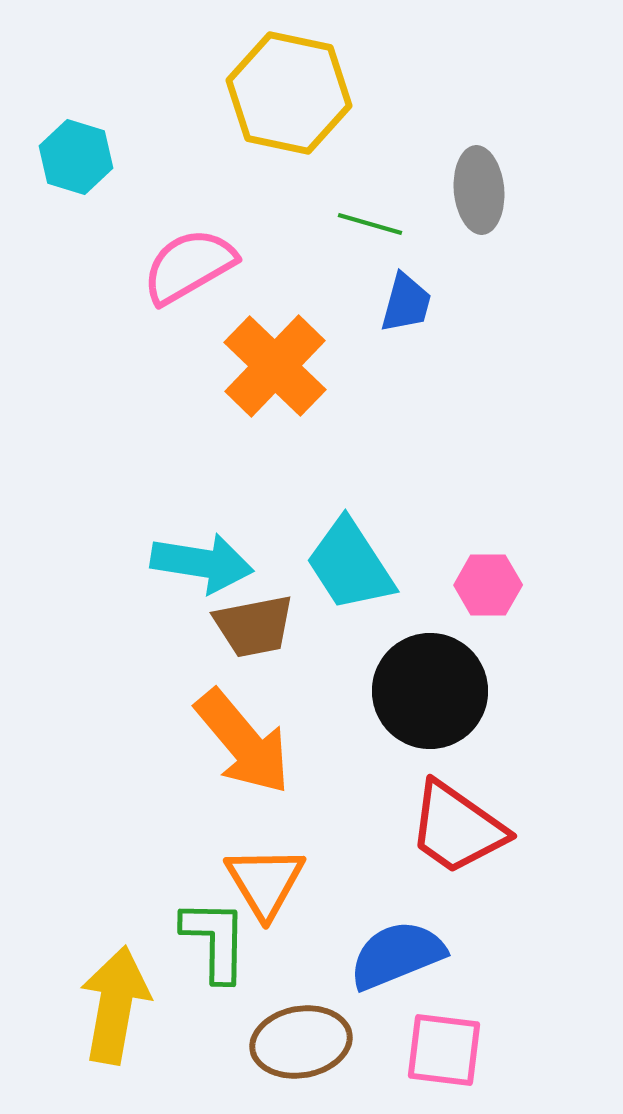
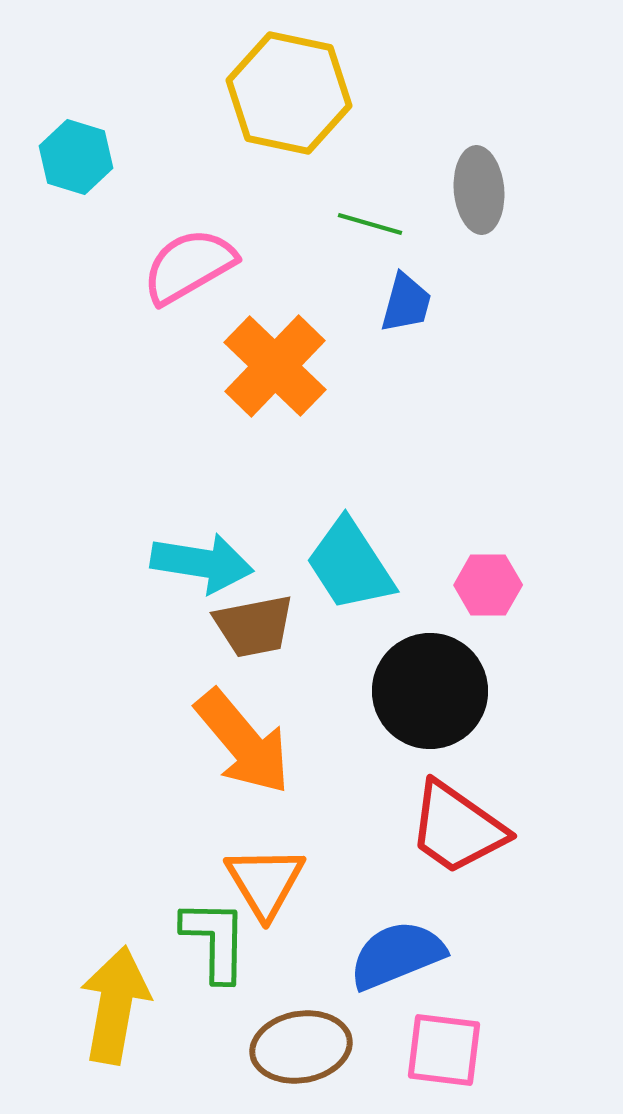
brown ellipse: moved 5 px down
